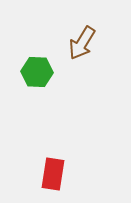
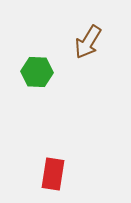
brown arrow: moved 6 px right, 1 px up
